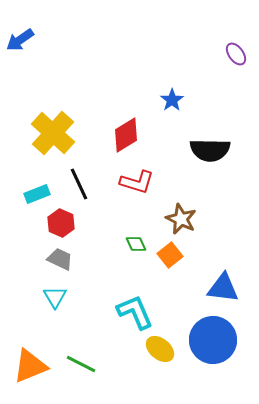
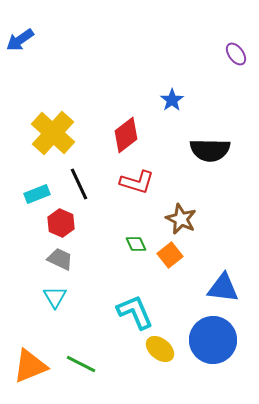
red diamond: rotated 6 degrees counterclockwise
